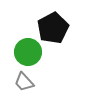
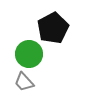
green circle: moved 1 px right, 2 px down
